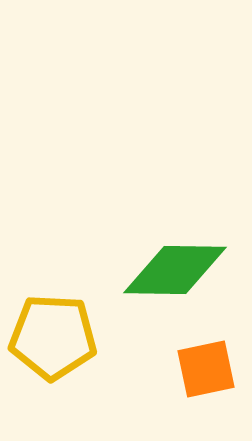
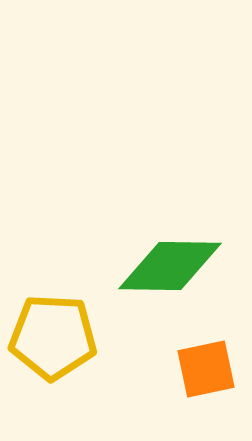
green diamond: moved 5 px left, 4 px up
